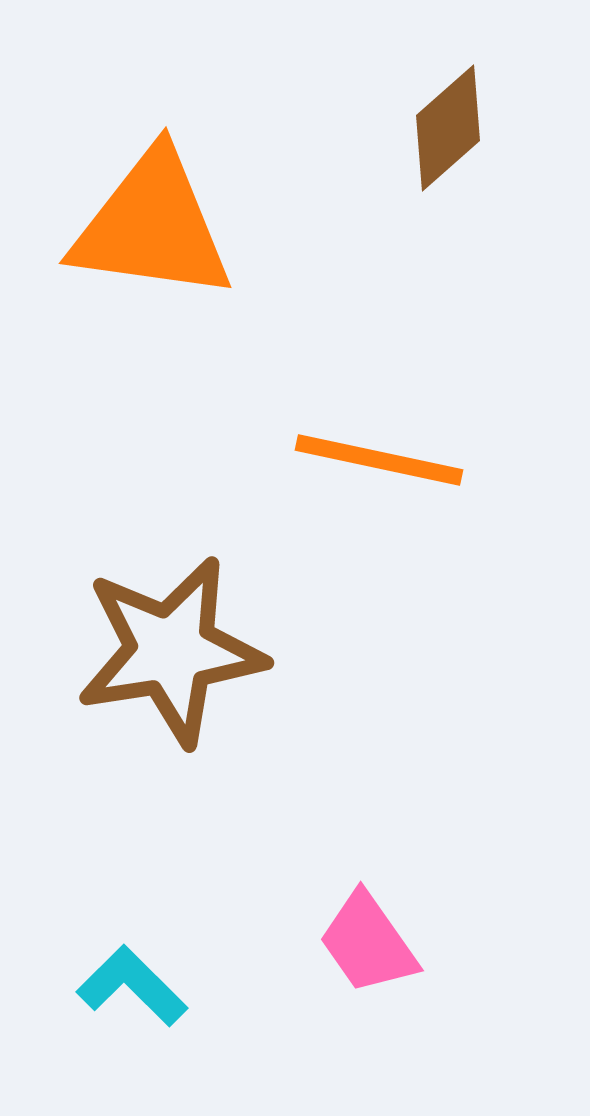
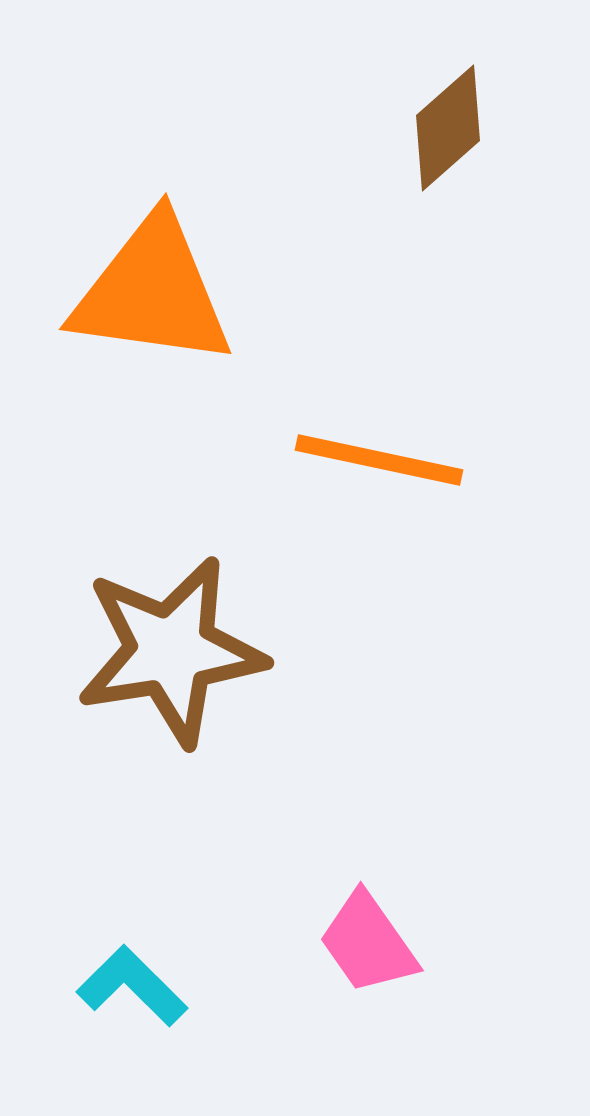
orange triangle: moved 66 px down
